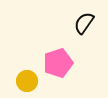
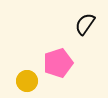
black semicircle: moved 1 px right, 1 px down
